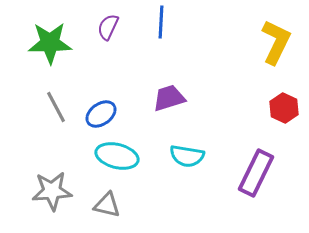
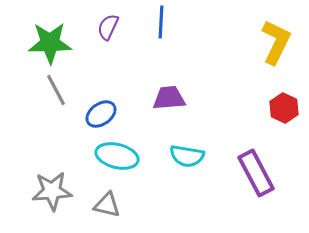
purple trapezoid: rotated 12 degrees clockwise
gray line: moved 17 px up
purple rectangle: rotated 54 degrees counterclockwise
